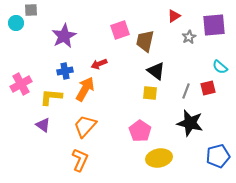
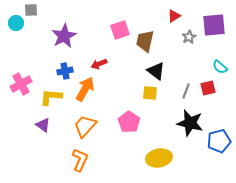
pink pentagon: moved 11 px left, 9 px up
blue pentagon: moved 1 px right, 15 px up
